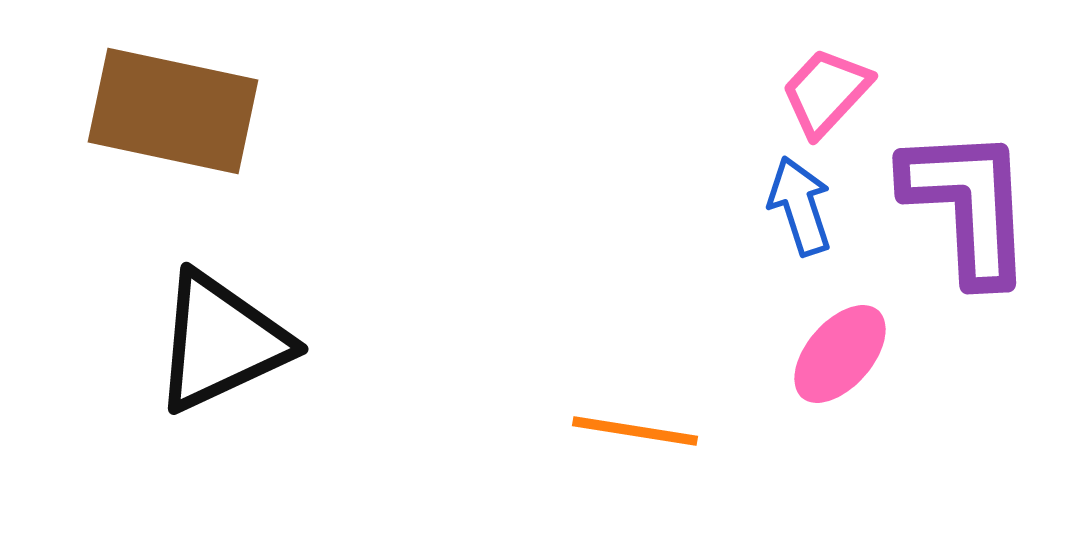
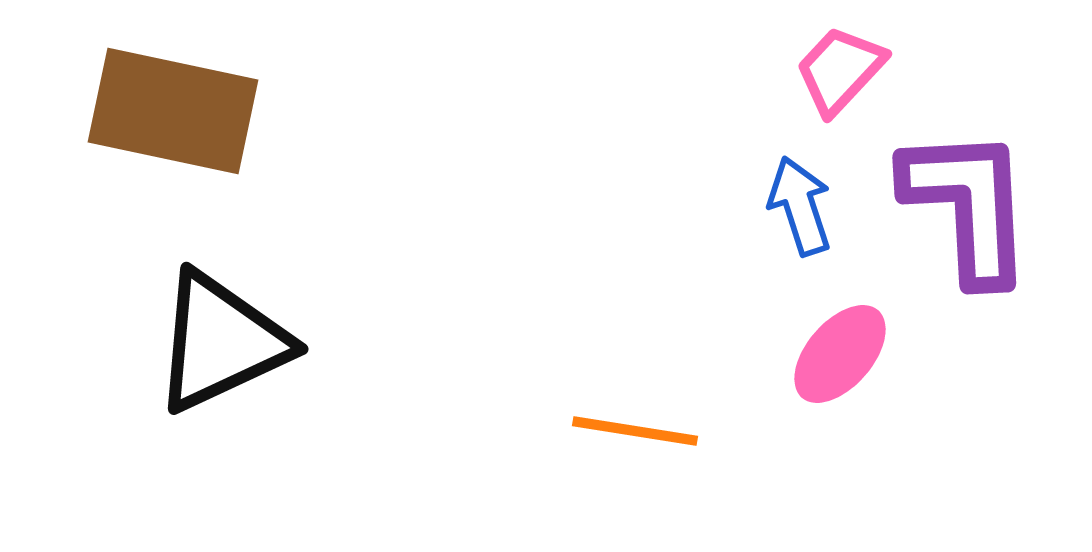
pink trapezoid: moved 14 px right, 22 px up
